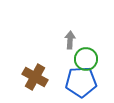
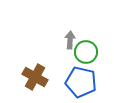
green circle: moved 7 px up
blue pentagon: rotated 16 degrees clockwise
